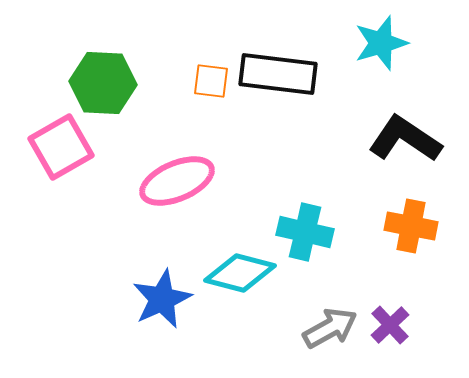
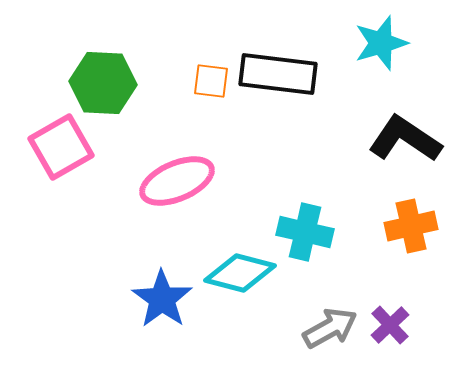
orange cross: rotated 24 degrees counterclockwise
blue star: rotated 12 degrees counterclockwise
